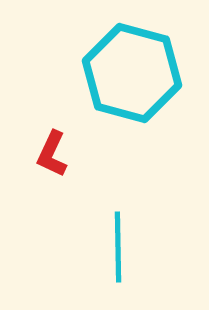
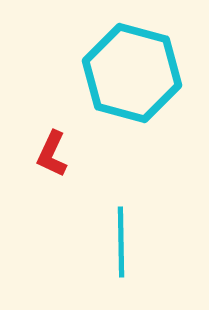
cyan line: moved 3 px right, 5 px up
